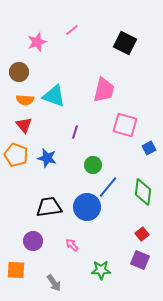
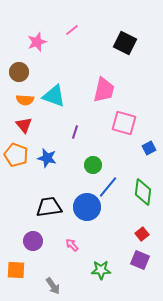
pink square: moved 1 px left, 2 px up
gray arrow: moved 1 px left, 3 px down
